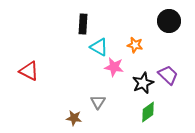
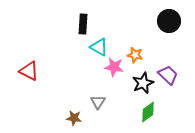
orange star: moved 10 px down
